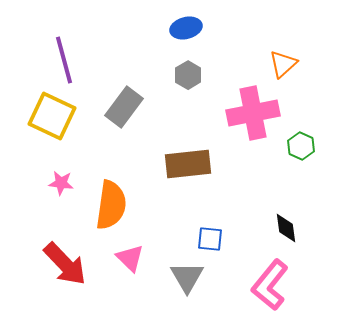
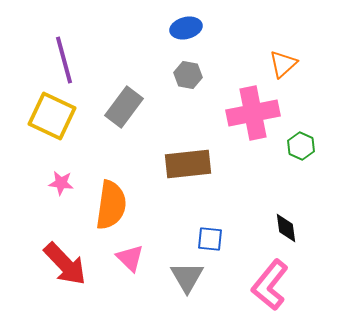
gray hexagon: rotated 20 degrees counterclockwise
